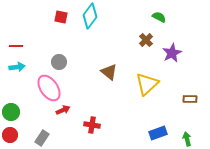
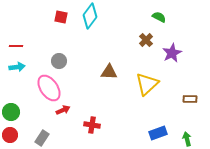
gray circle: moved 1 px up
brown triangle: rotated 36 degrees counterclockwise
